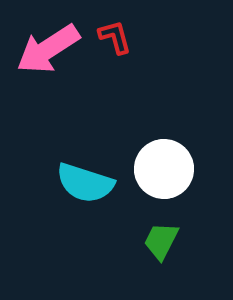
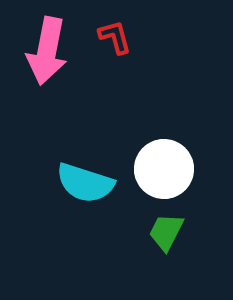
pink arrow: moved 1 px left, 2 px down; rotated 46 degrees counterclockwise
green trapezoid: moved 5 px right, 9 px up
